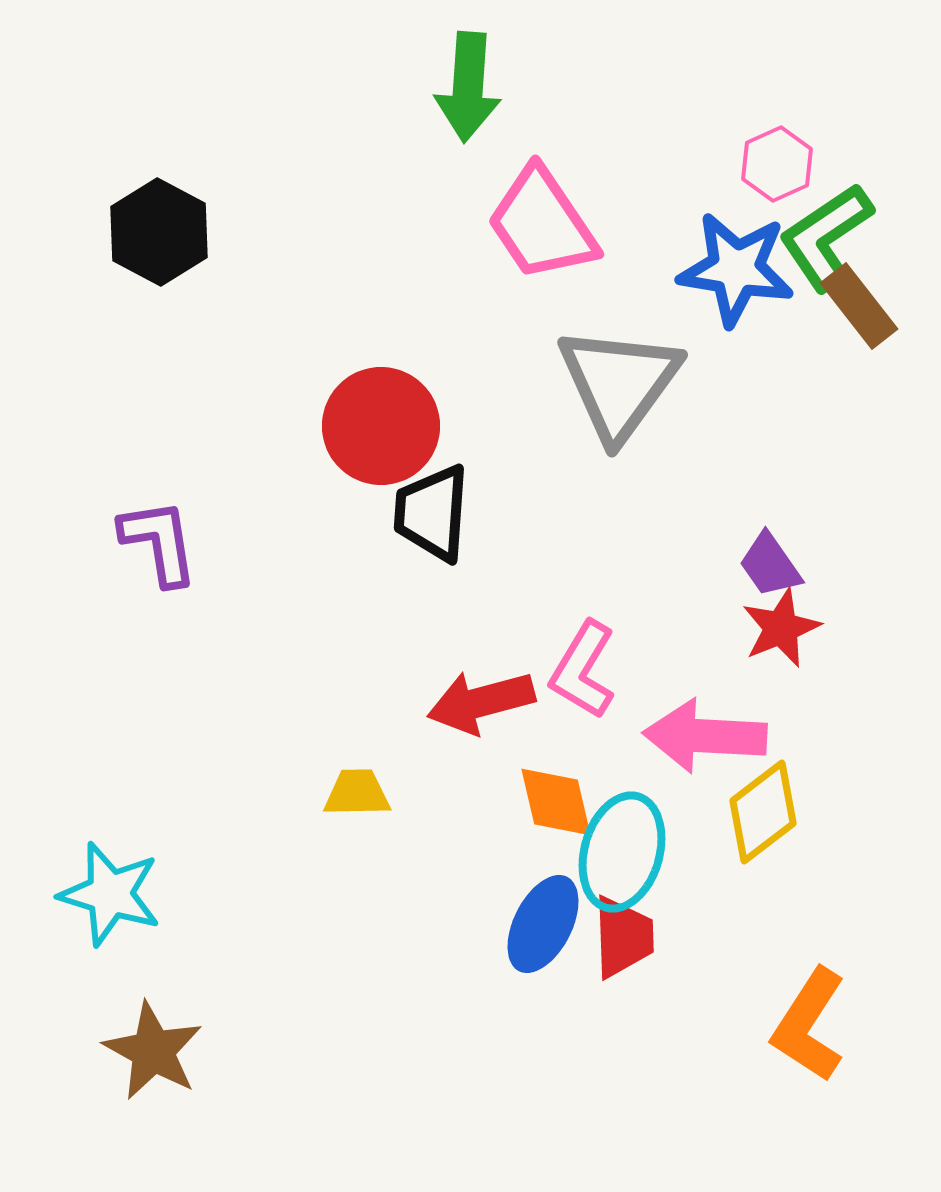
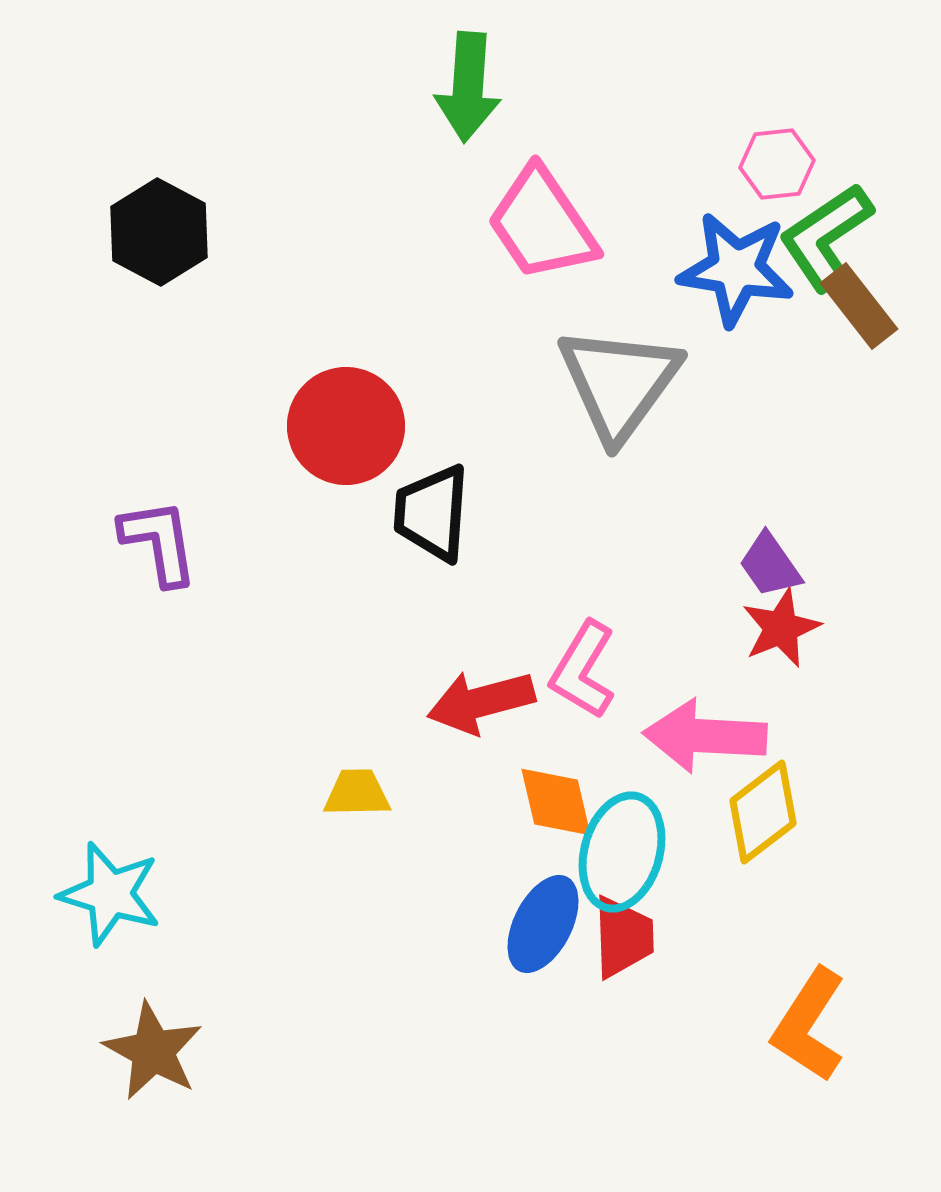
pink hexagon: rotated 18 degrees clockwise
red circle: moved 35 px left
